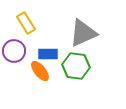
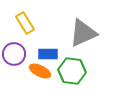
yellow rectangle: moved 1 px left
purple circle: moved 3 px down
green hexagon: moved 4 px left, 5 px down
orange ellipse: rotated 25 degrees counterclockwise
